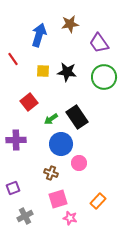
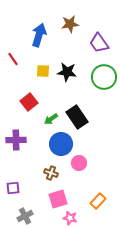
purple square: rotated 16 degrees clockwise
